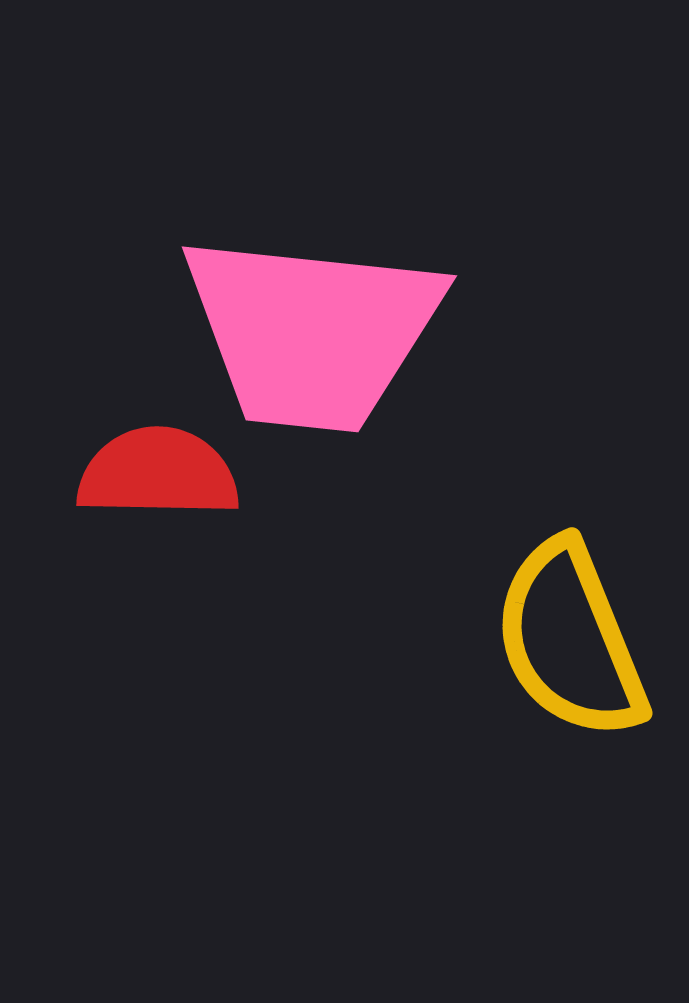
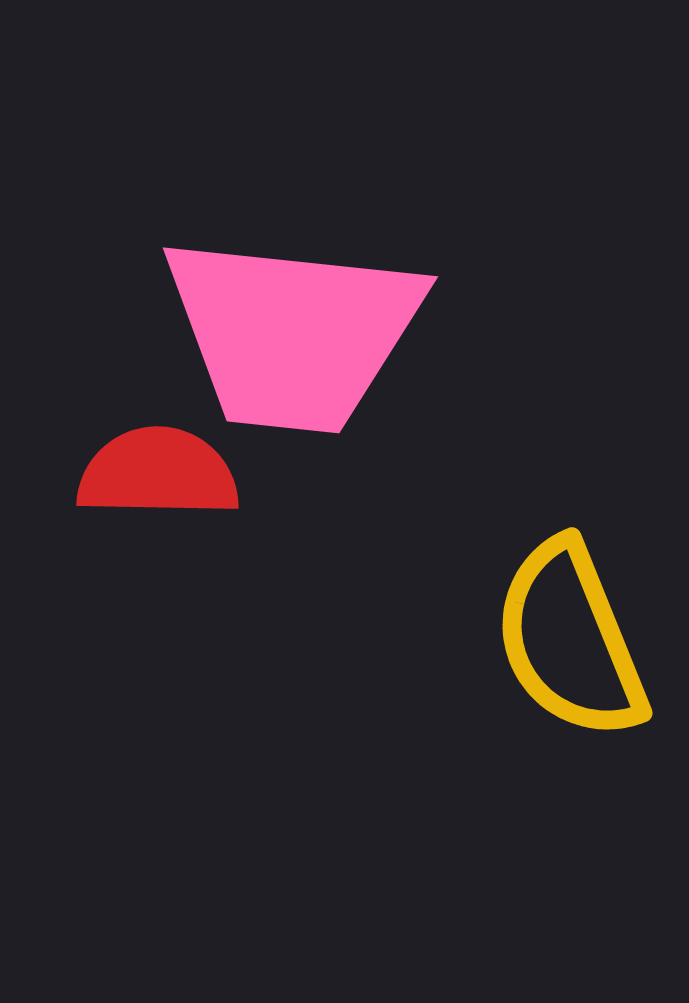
pink trapezoid: moved 19 px left, 1 px down
